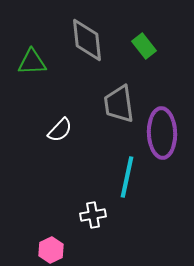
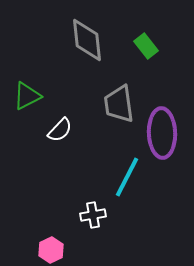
green rectangle: moved 2 px right
green triangle: moved 5 px left, 34 px down; rotated 24 degrees counterclockwise
cyan line: rotated 15 degrees clockwise
